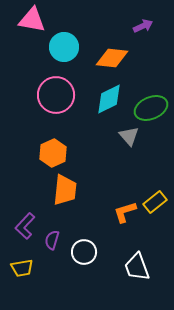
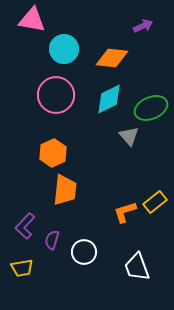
cyan circle: moved 2 px down
